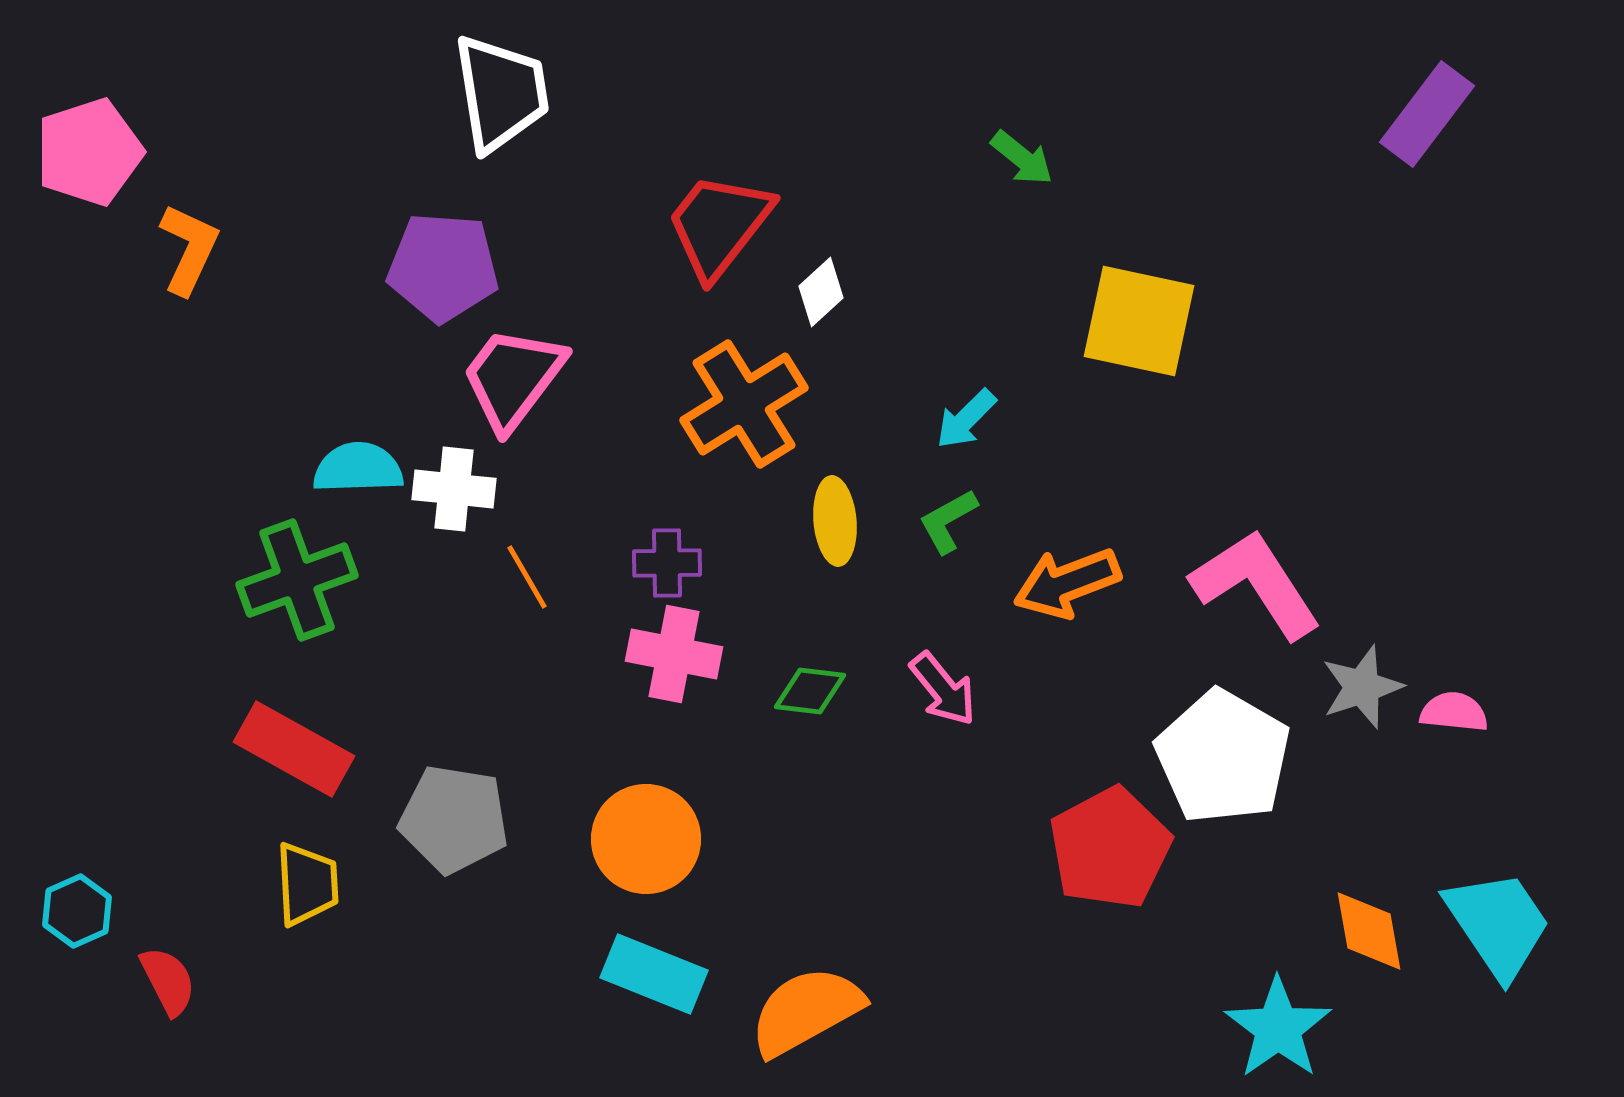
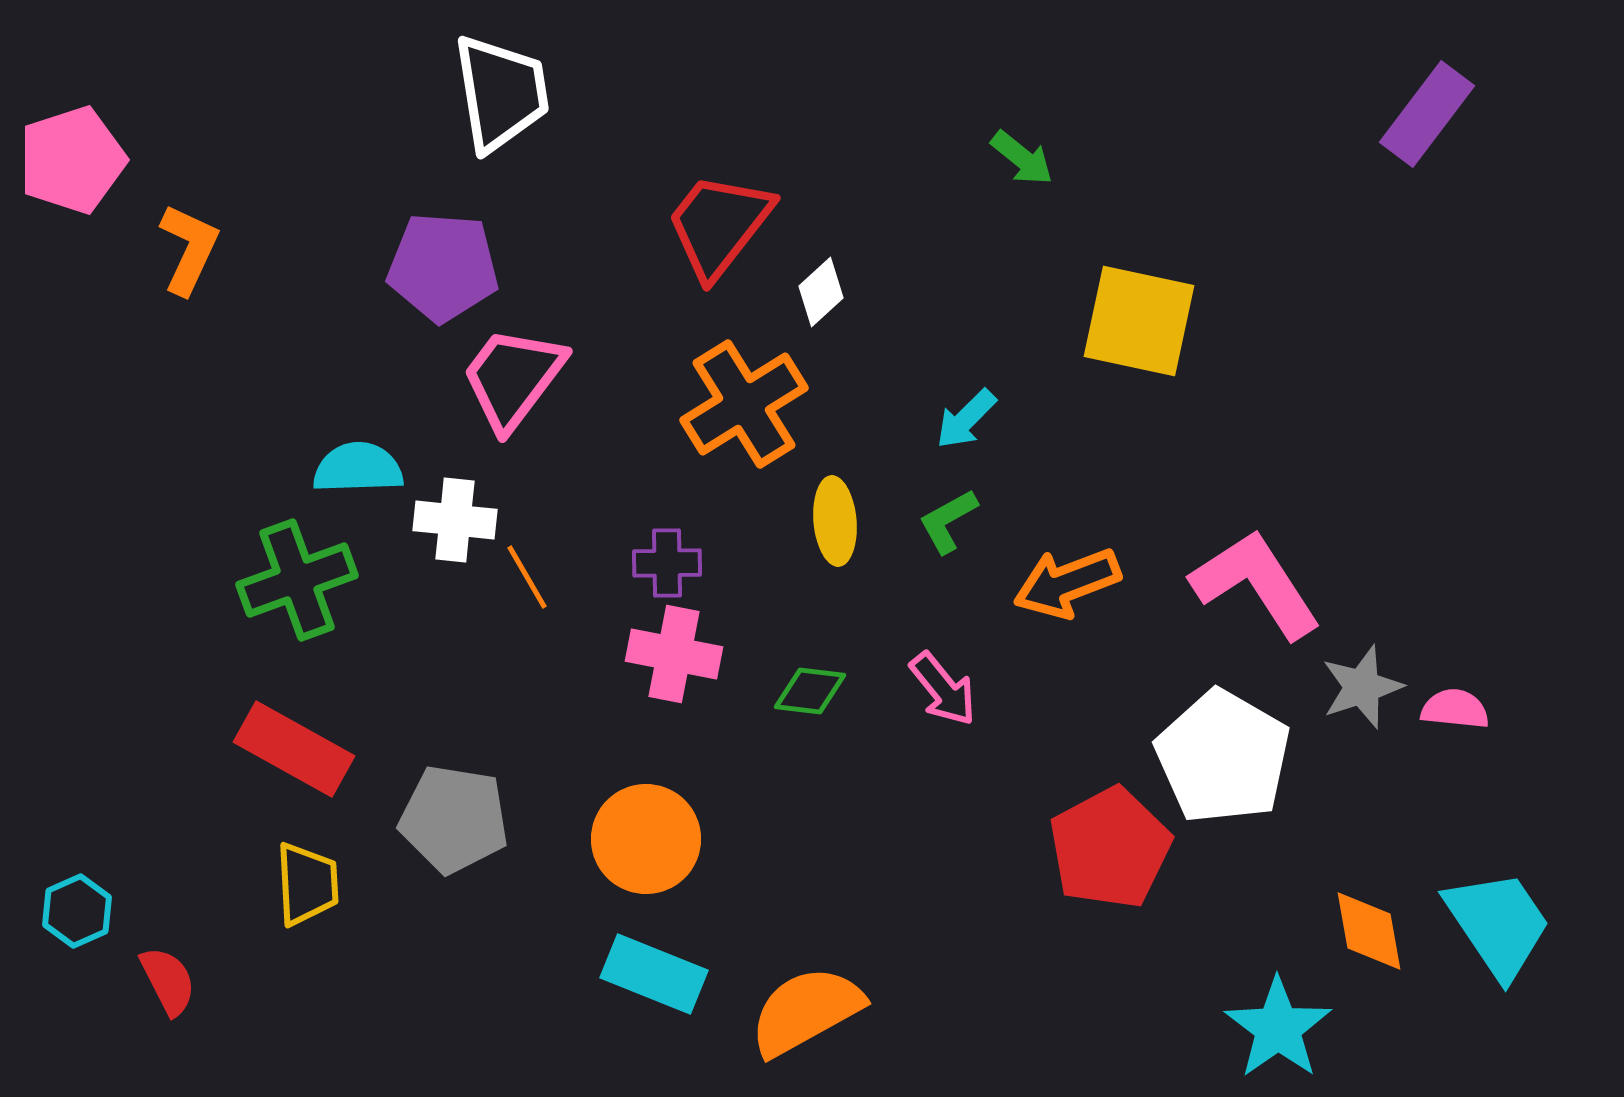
pink pentagon: moved 17 px left, 8 px down
white cross: moved 1 px right, 31 px down
pink semicircle: moved 1 px right, 3 px up
